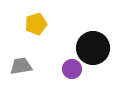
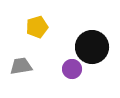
yellow pentagon: moved 1 px right, 3 px down
black circle: moved 1 px left, 1 px up
